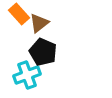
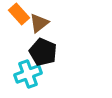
cyan cross: moved 1 px right, 1 px up
